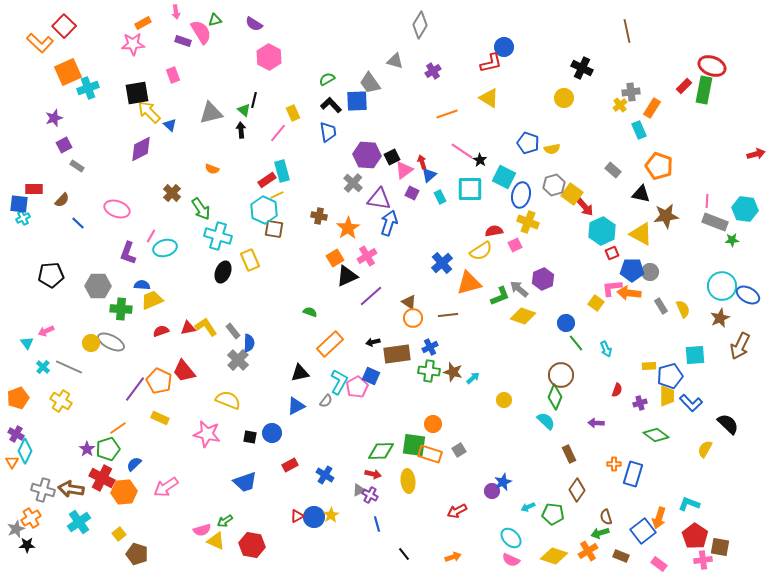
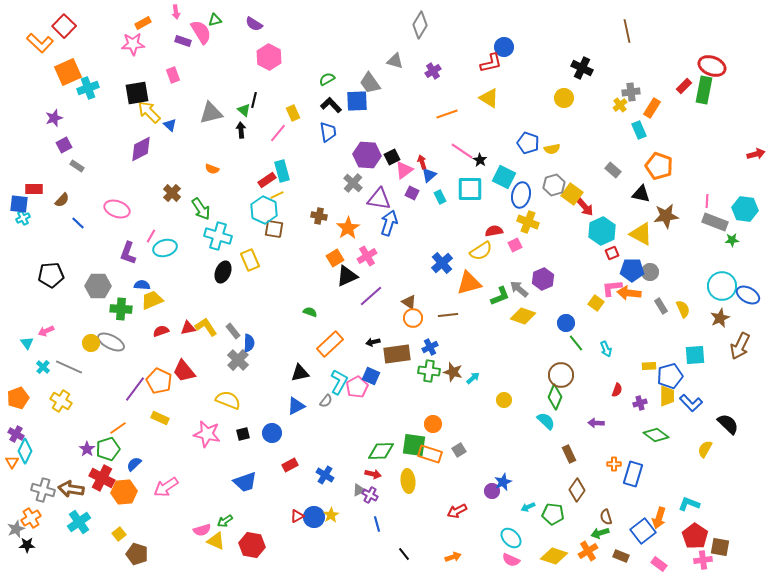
black square at (250, 437): moved 7 px left, 3 px up; rotated 24 degrees counterclockwise
